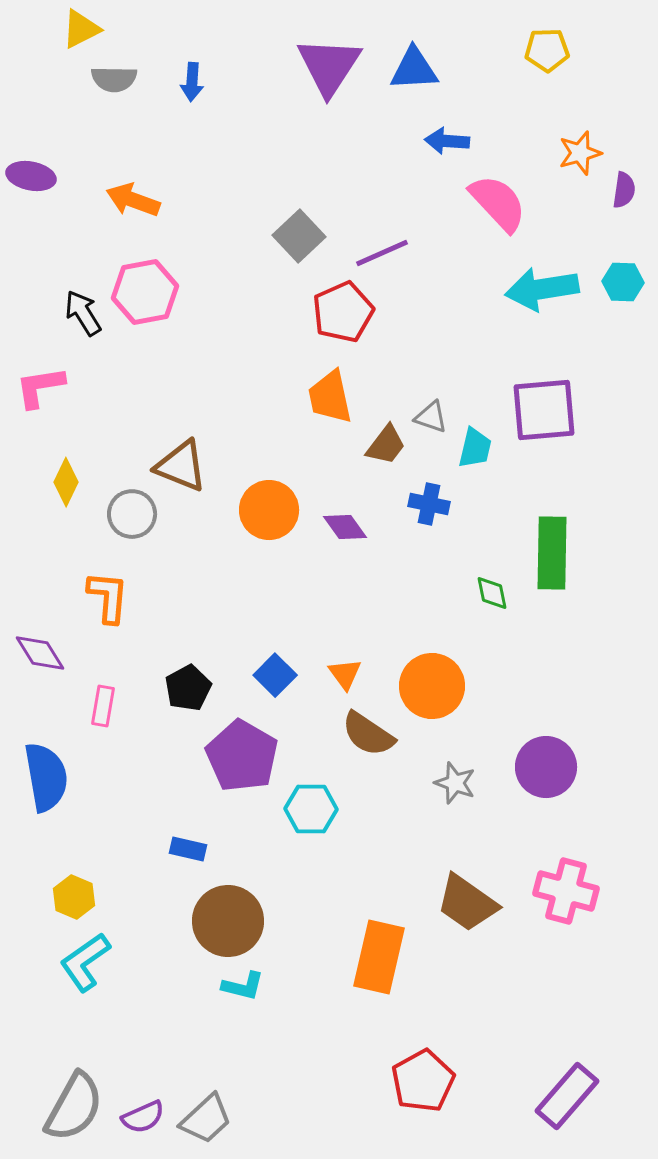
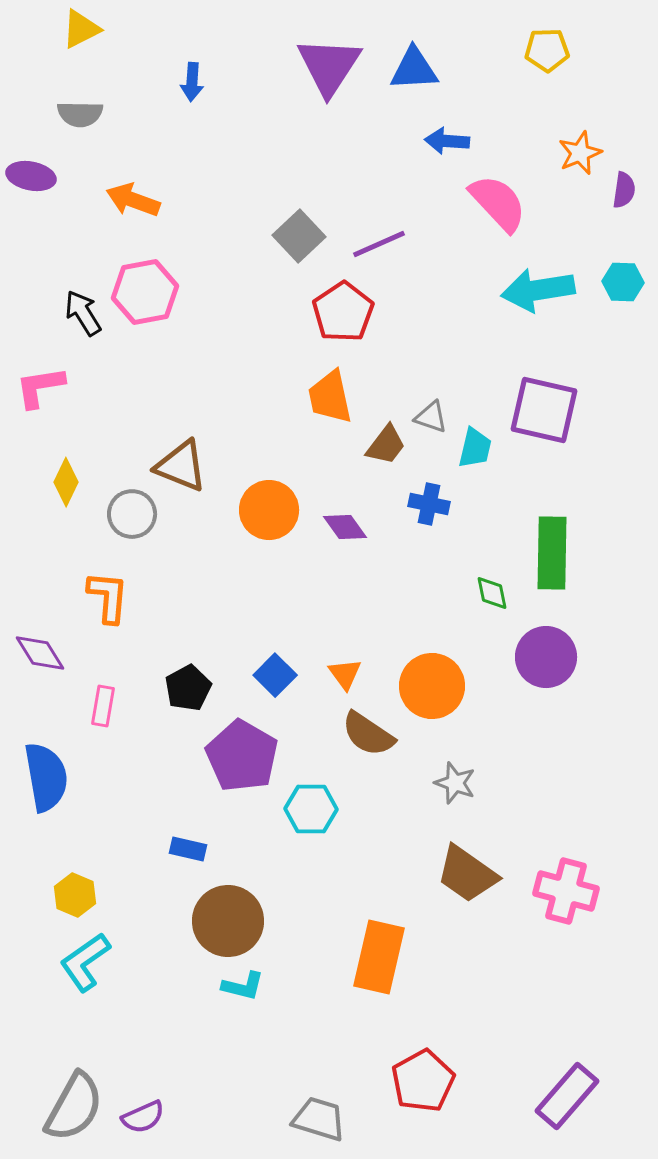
gray semicircle at (114, 79): moved 34 px left, 35 px down
orange star at (580, 153): rotated 6 degrees counterclockwise
purple line at (382, 253): moved 3 px left, 9 px up
cyan arrow at (542, 289): moved 4 px left, 1 px down
red pentagon at (343, 312): rotated 10 degrees counterclockwise
purple square at (544, 410): rotated 18 degrees clockwise
purple circle at (546, 767): moved 110 px up
yellow hexagon at (74, 897): moved 1 px right, 2 px up
brown trapezoid at (467, 903): moved 29 px up
gray trapezoid at (206, 1119): moved 113 px right; rotated 120 degrees counterclockwise
